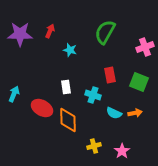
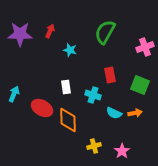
green square: moved 1 px right, 3 px down
